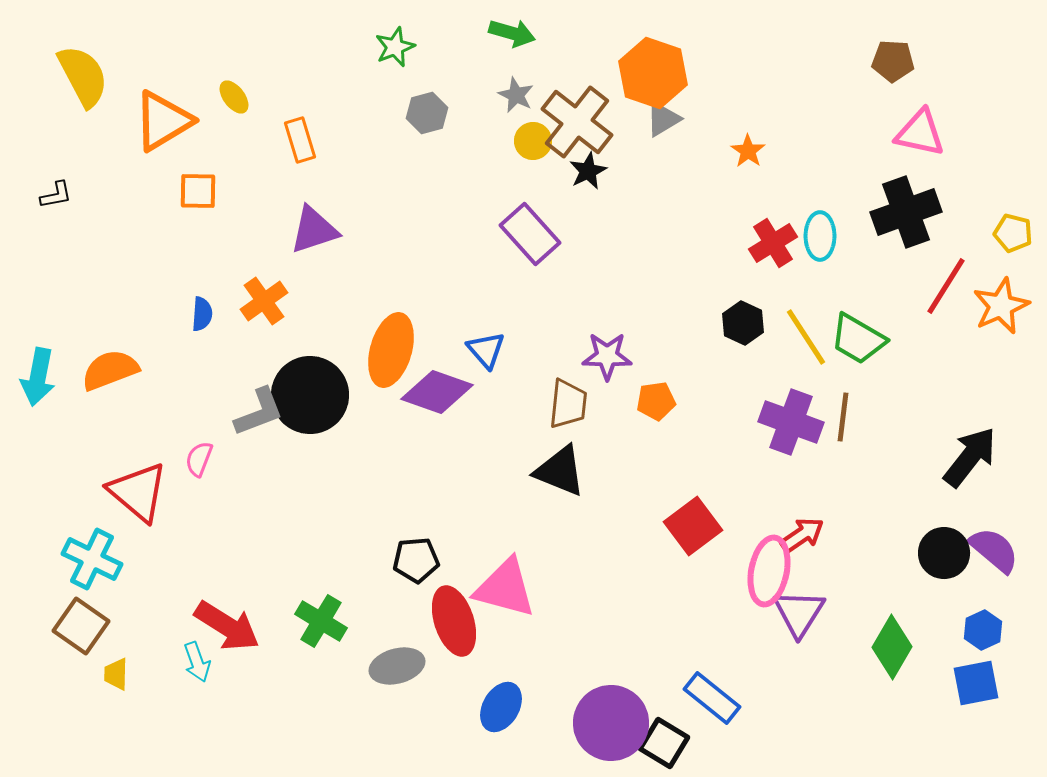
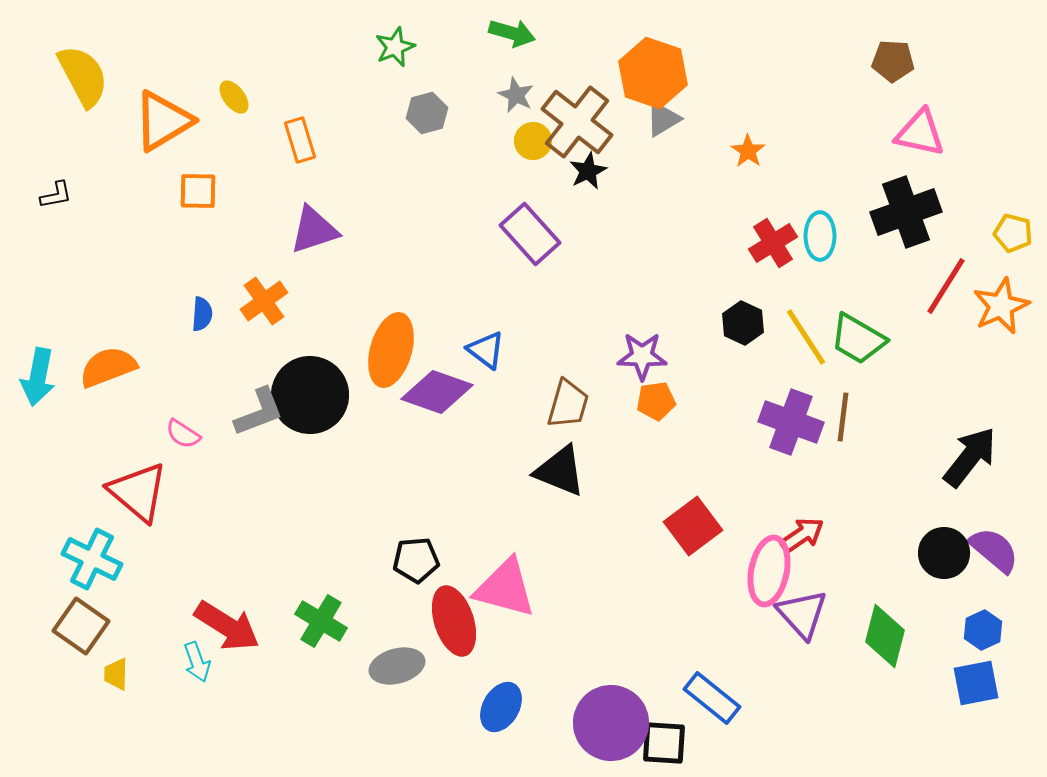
blue triangle at (486, 350): rotated 12 degrees counterclockwise
purple star at (607, 356): moved 35 px right
orange semicircle at (110, 370): moved 2 px left, 3 px up
brown trapezoid at (568, 404): rotated 10 degrees clockwise
pink semicircle at (199, 459): moved 16 px left, 25 px up; rotated 78 degrees counterclockwise
purple triangle at (799, 613): moved 3 px right, 1 px down; rotated 14 degrees counterclockwise
green diamond at (892, 647): moved 7 px left, 11 px up; rotated 16 degrees counterclockwise
black square at (664, 743): rotated 27 degrees counterclockwise
